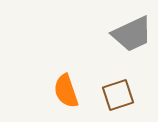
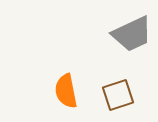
orange semicircle: rotated 8 degrees clockwise
